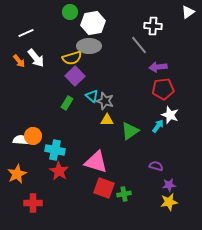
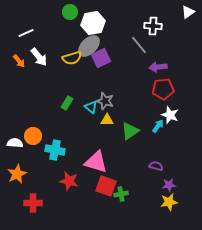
gray ellipse: rotated 45 degrees counterclockwise
white arrow: moved 3 px right, 1 px up
purple square: moved 26 px right, 18 px up; rotated 18 degrees clockwise
cyan triangle: moved 1 px left, 11 px down
white semicircle: moved 6 px left, 3 px down
red star: moved 10 px right, 10 px down; rotated 18 degrees counterclockwise
red square: moved 2 px right, 2 px up
green cross: moved 3 px left
